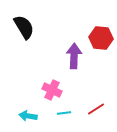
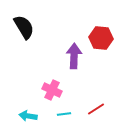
cyan line: moved 1 px down
